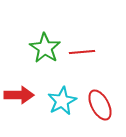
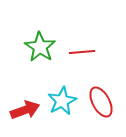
green star: moved 5 px left, 1 px up
red arrow: moved 6 px right, 15 px down; rotated 20 degrees counterclockwise
red ellipse: moved 1 px right, 3 px up
